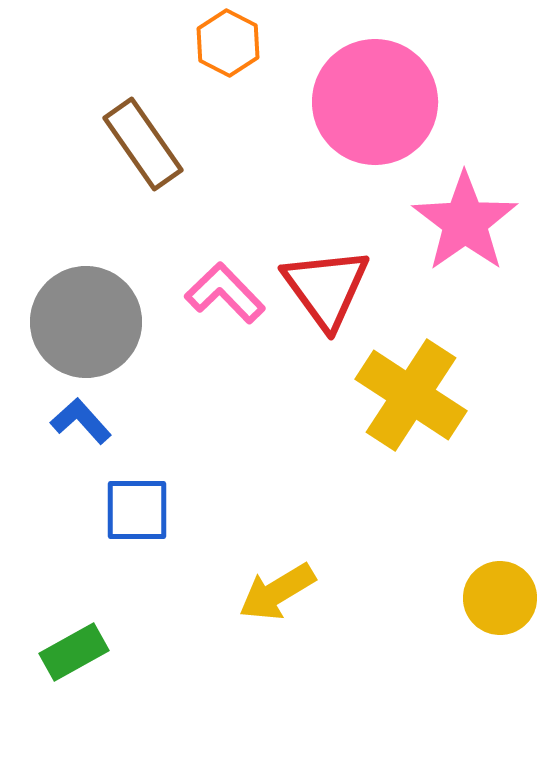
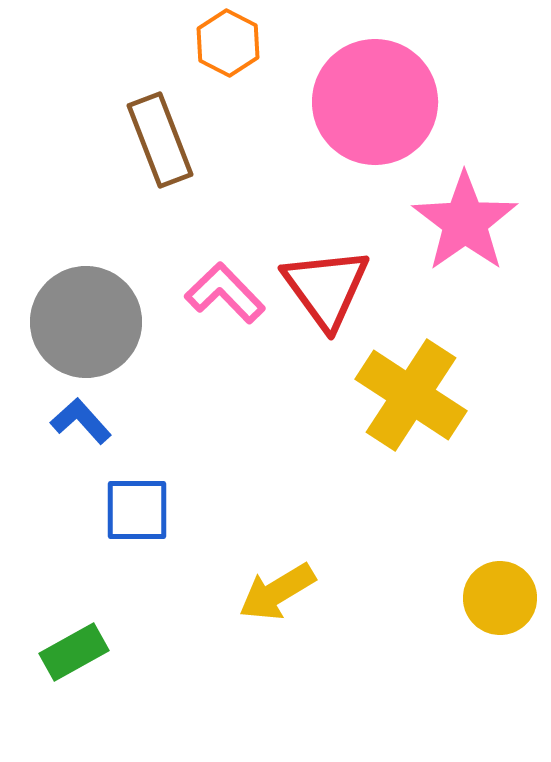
brown rectangle: moved 17 px right, 4 px up; rotated 14 degrees clockwise
